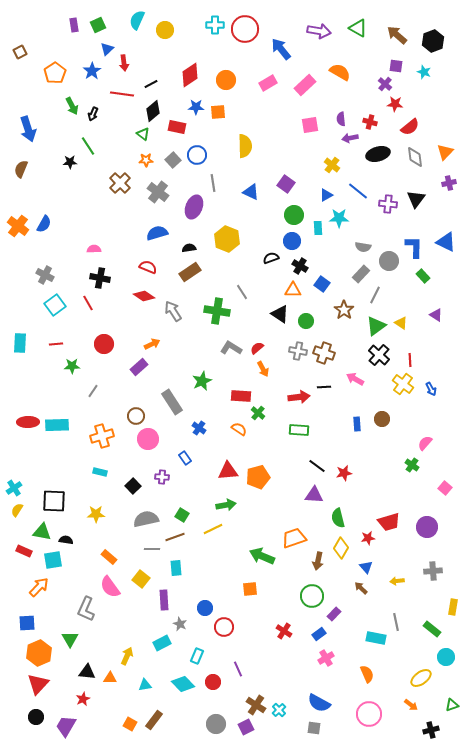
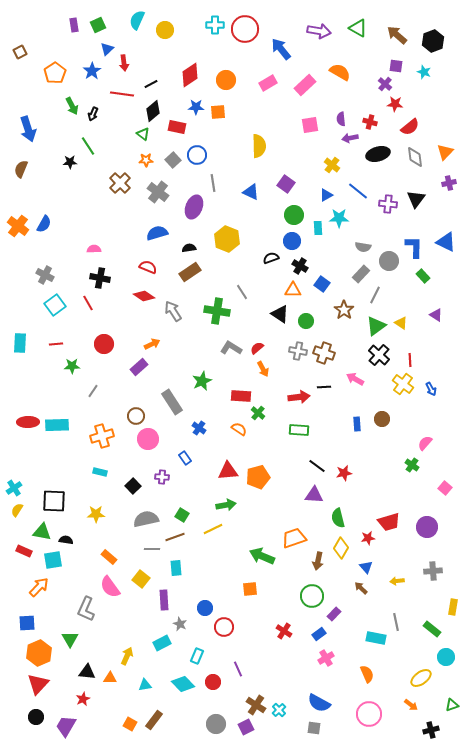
yellow semicircle at (245, 146): moved 14 px right
